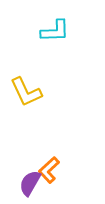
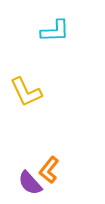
orange L-shape: rotated 8 degrees counterclockwise
purple semicircle: rotated 72 degrees counterclockwise
